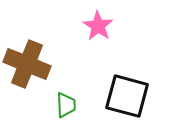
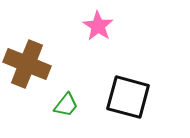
black square: moved 1 px right, 1 px down
green trapezoid: rotated 40 degrees clockwise
